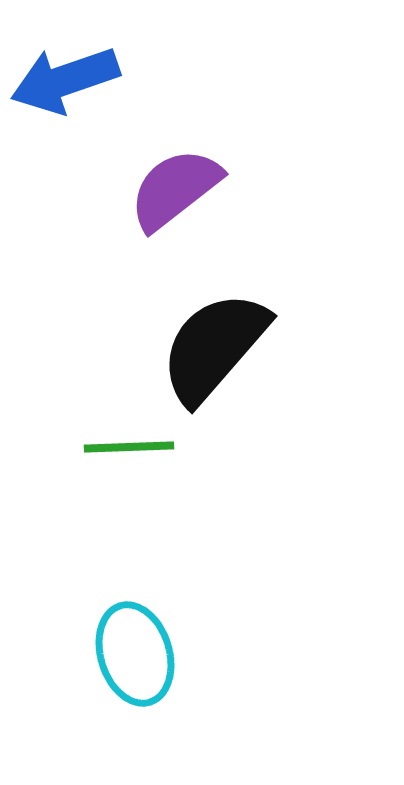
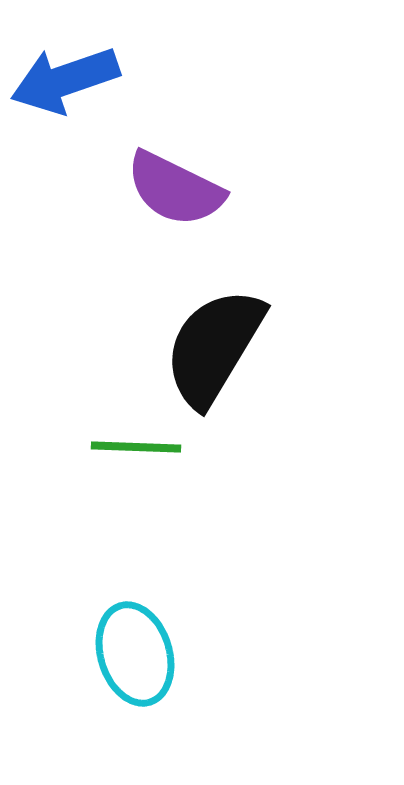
purple semicircle: rotated 116 degrees counterclockwise
black semicircle: rotated 10 degrees counterclockwise
green line: moved 7 px right; rotated 4 degrees clockwise
